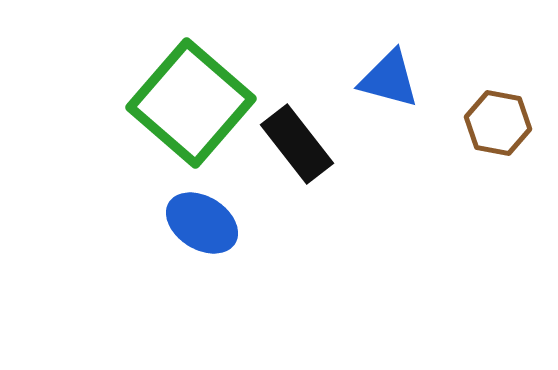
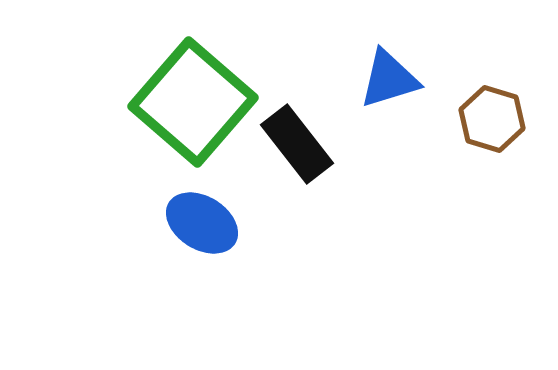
blue triangle: rotated 32 degrees counterclockwise
green square: moved 2 px right, 1 px up
brown hexagon: moved 6 px left, 4 px up; rotated 6 degrees clockwise
